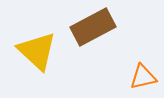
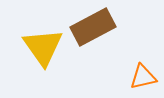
yellow triangle: moved 6 px right, 4 px up; rotated 12 degrees clockwise
